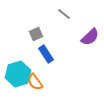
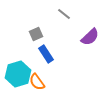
orange semicircle: moved 2 px right
